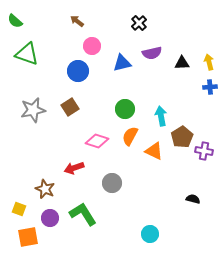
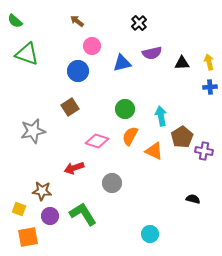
gray star: moved 21 px down
brown star: moved 3 px left, 2 px down; rotated 18 degrees counterclockwise
purple circle: moved 2 px up
